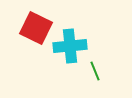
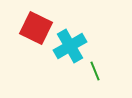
cyan cross: rotated 24 degrees counterclockwise
